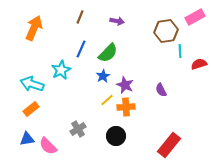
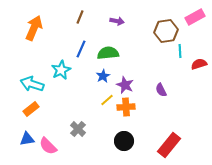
green semicircle: rotated 140 degrees counterclockwise
gray cross: rotated 14 degrees counterclockwise
black circle: moved 8 px right, 5 px down
